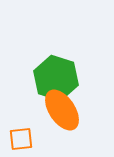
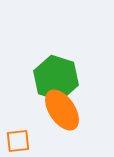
orange square: moved 3 px left, 2 px down
